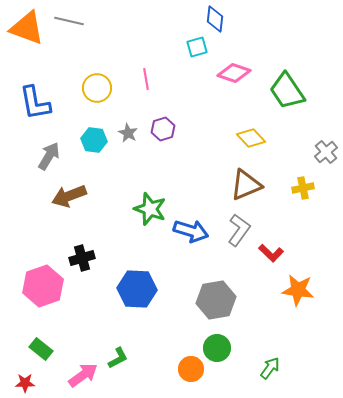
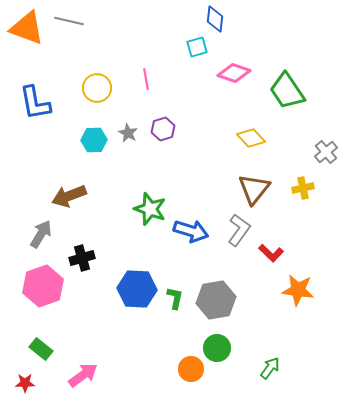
cyan hexagon: rotated 10 degrees counterclockwise
gray arrow: moved 8 px left, 78 px down
brown triangle: moved 8 px right, 4 px down; rotated 28 degrees counterclockwise
green L-shape: moved 57 px right, 60 px up; rotated 50 degrees counterclockwise
